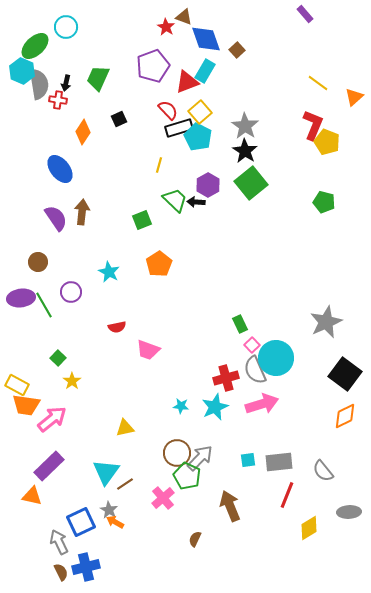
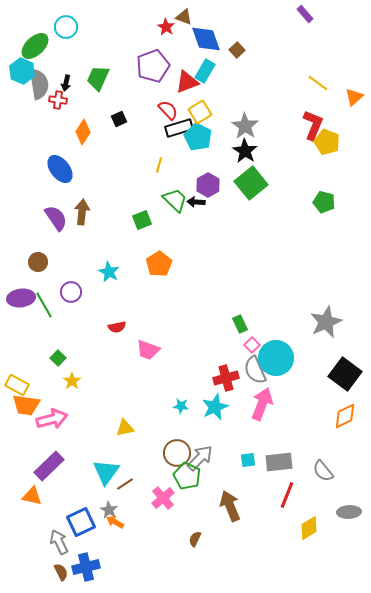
yellow square at (200, 112): rotated 10 degrees clockwise
pink arrow at (262, 404): rotated 52 degrees counterclockwise
pink arrow at (52, 419): rotated 24 degrees clockwise
